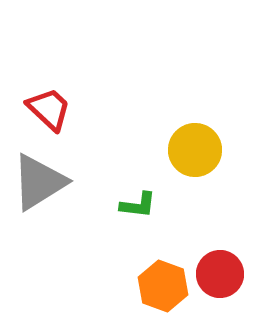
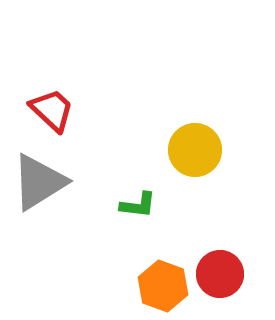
red trapezoid: moved 3 px right, 1 px down
